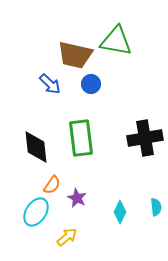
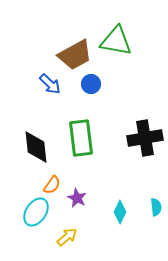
brown trapezoid: rotated 42 degrees counterclockwise
